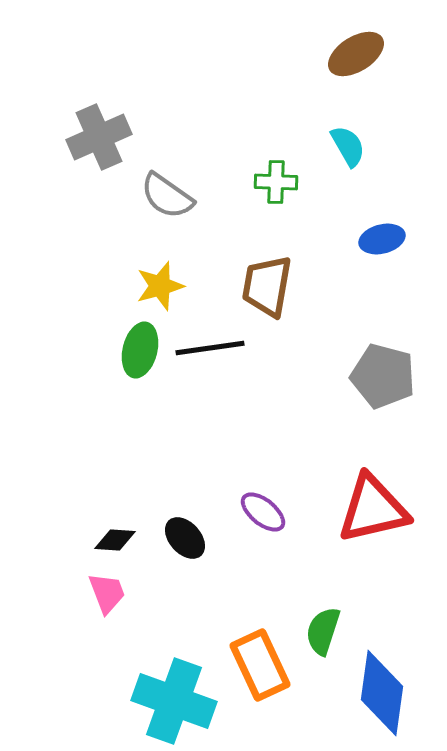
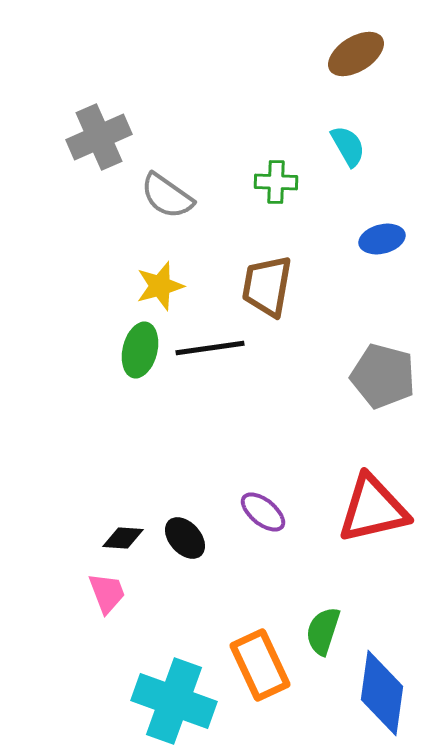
black diamond: moved 8 px right, 2 px up
